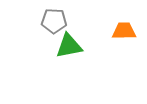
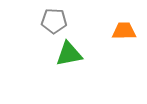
green triangle: moved 8 px down
